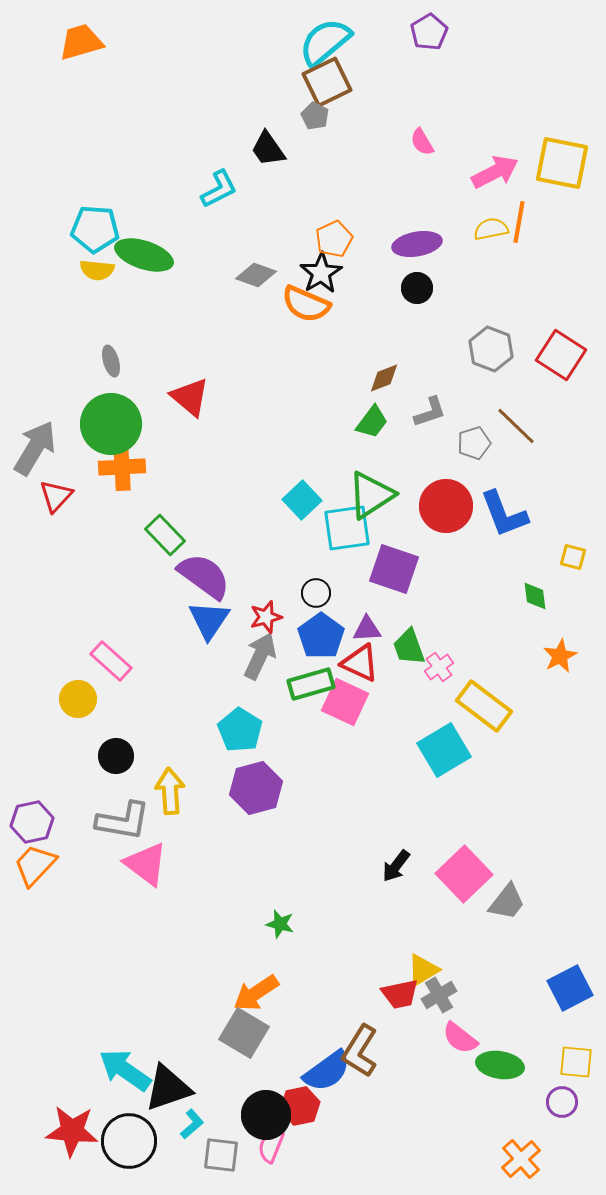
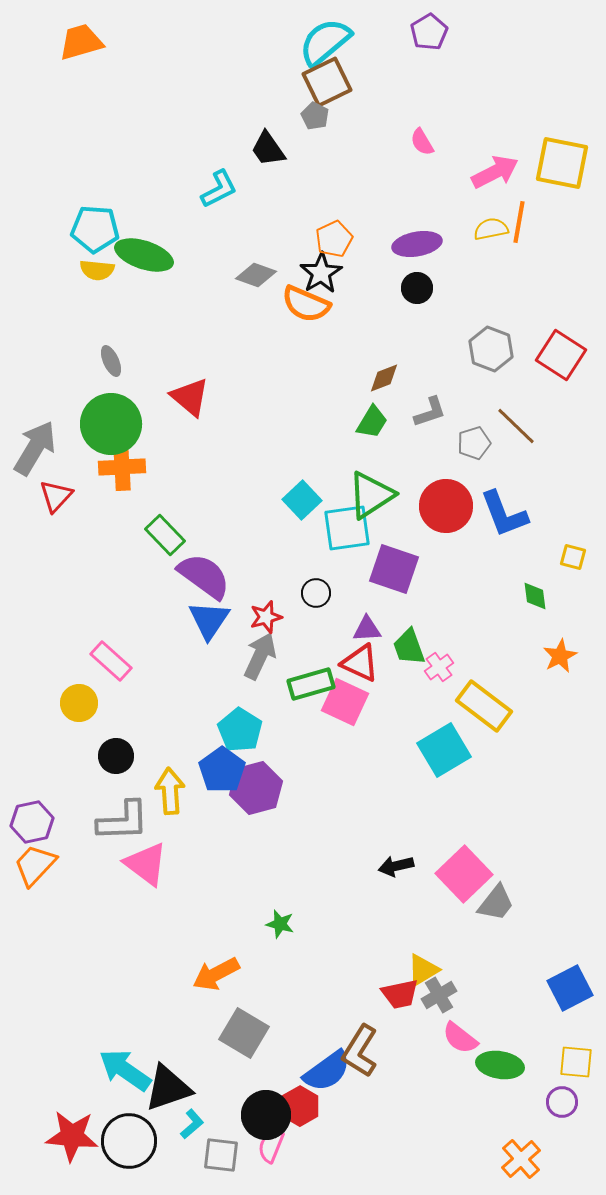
gray ellipse at (111, 361): rotated 8 degrees counterclockwise
green trapezoid at (372, 422): rotated 6 degrees counterclockwise
blue pentagon at (321, 636): moved 99 px left, 134 px down
yellow circle at (78, 699): moved 1 px right, 4 px down
gray L-shape at (123, 821): rotated 12 degrees counterclockwise
black arrow at (396, 866): rotated 40 degrees clockwise
gray trapezoid at (507, 902): moved 11 px left, 1 px down
orange arrow at (256, 993): moved 40 px left, 19 px up; rotated 6 degrees clockwise
red hexagon at (300, 1106): rotated 18 degrees counterclockwise
red star at (72, 1131): moved 5 px down
